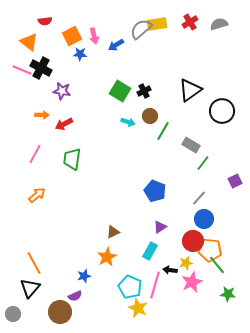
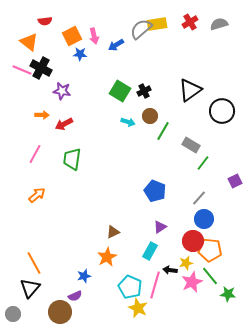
green line at (217, 265): moved 7 px left, 11 px down
